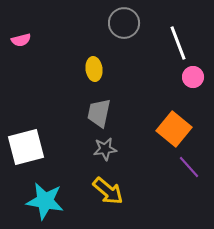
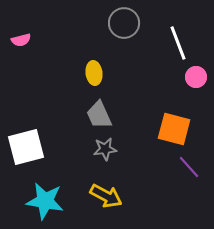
yellow ellipse: moved 4 px down
pink circle: moved 3 px right
gray trapezoid: moved 2 px down; rotated 36 degrees counterclockwise
orange square: rotated 24 degrees counterclockwise
yellow arrow: moved 2 px left, 5 px down; rotated 12 degrees counterclockwise
